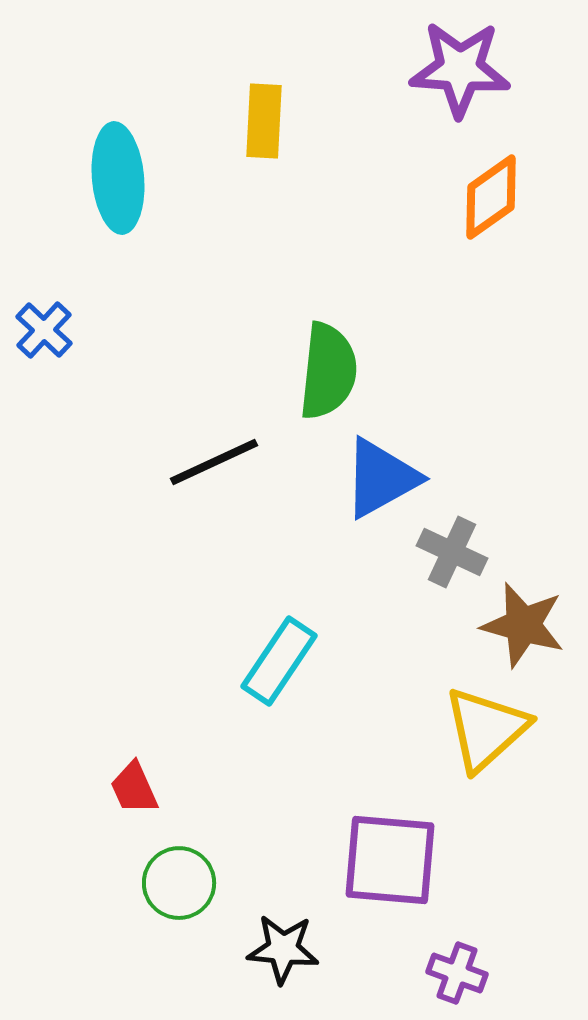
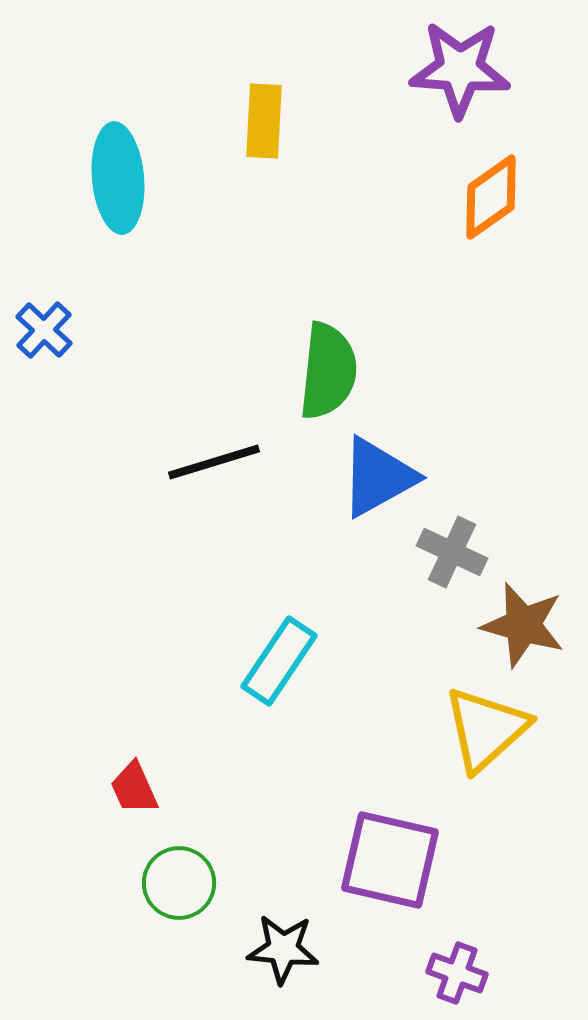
black line: rotated 8 degrees clockwise
blue triangle: moved 3 px left, 1 px up
purple square: rotated 8 degrees clockwise
